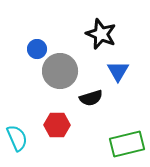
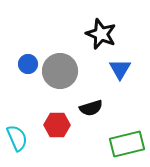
blue circle: moved 9 px left, 15 px down
blue triangle: moved 2 px right, 2 px up
black semicircle: moved 10 px down
